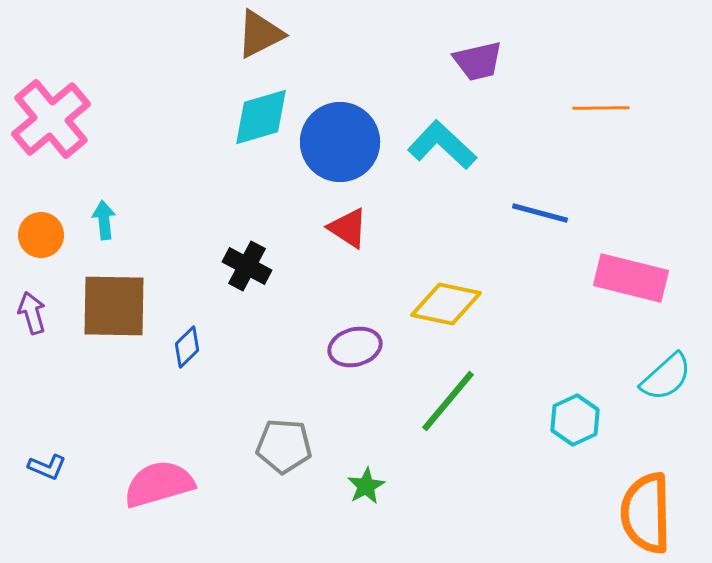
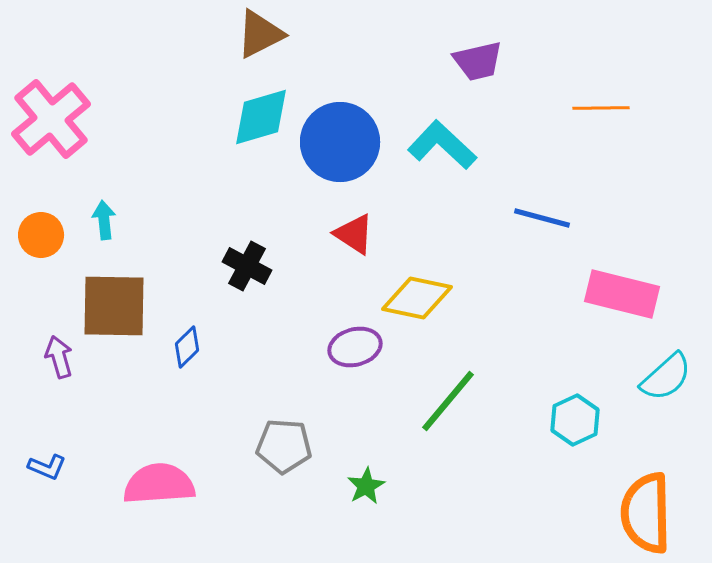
blue line: moved 2 px right, 5 px down
red triangle: moved 6 px right, 6 px down
pink rectangle: moved 9 px left, 16 px down
yellow diamond: moved 29 px left, 6 px up
purple arrow: moved 27 px right, 44 px down
pink semicircle: rotated 12 degrees clockwise
